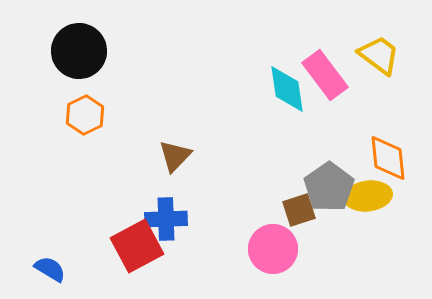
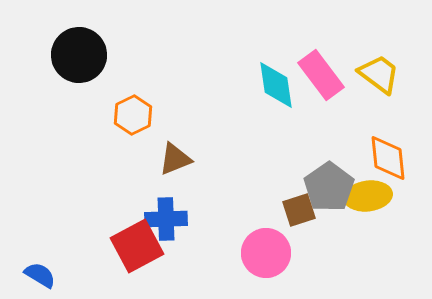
black circle: moved 4 px down
yellow trapezoid: moved 19 px down
pink rectangle: moved 4 px left
cyan diamond: moved 11 px left, 4 px up
orange hexagon: moved 48 px right
brown triangle: moved 3 px down; rotated 24 degrees clockwise
pink circle: moved 7 px left, 4 px down
blue semicircle: moved 10 px left, 6 px down
